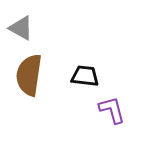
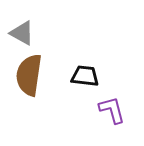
gray triangle: moved 1 px right, 5 px down
